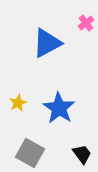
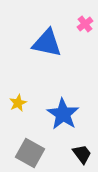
pink cross: moved 1 px left, 1 px down
blue triangle: rotated 40 degrees clockwise
blue star: moved 4 px right, 6 px down
